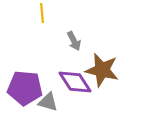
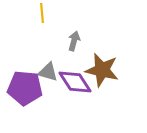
gray arrow: rotated 138 degrees counterclockwise
gray triangle: moved 30 px up
